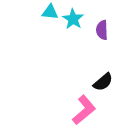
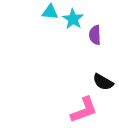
purple semicircle: moved 7 px left, 5 px down
black semicircle: rotated 70 degrees clockwise
pink L-shape: rotated 20 degrees clockwise
